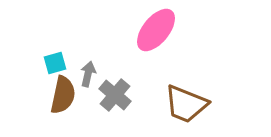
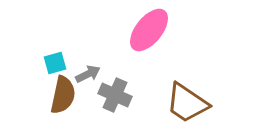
pink ellipse: moved 7 px left
gray arrow: rotated 50 degrees clockwise
gray cross: rotated 16 degrees counterclockwise
brown trapezoid: moved 1 px right, 1 px up; rotated 12 degrees clockwise
